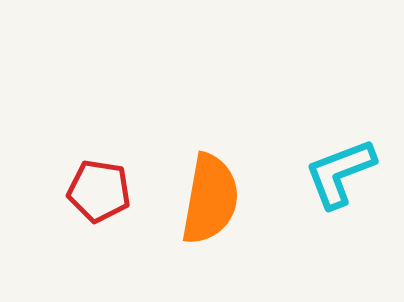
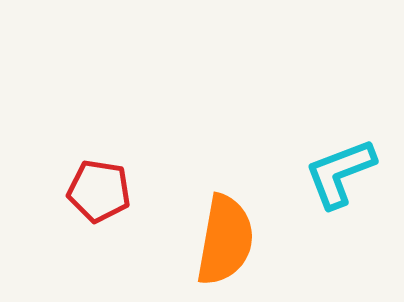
orange semicircle: moved 15 px right, 41 px down
